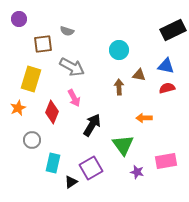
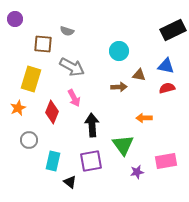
purple circle: moved 4 px left
brown square: rotated 12 degrees clockwise
cyan circle: moved 1 px down
brown arrow: rotated 91 degrees clockwise
black arrow: rotated 35 degrees counterclockwise
gray circle: moved 3 px left
cyan rectangle: moved 2 px up
purple square: moved 7 px up; rotated 20 degrees clockwise
purple star: rotated 24 degrees counterclockwise
black triangle: moved 1 px left; rotated 48 degrees counterclockwise
